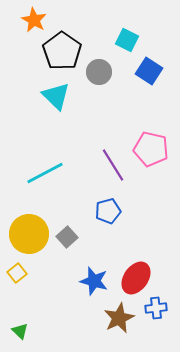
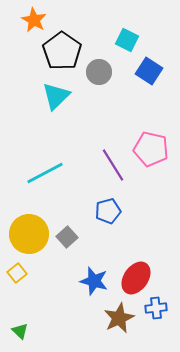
cyan triangle: rotated 32 degrees clockwise
